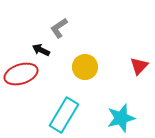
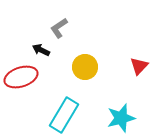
red ellipse: moved 3 px down
